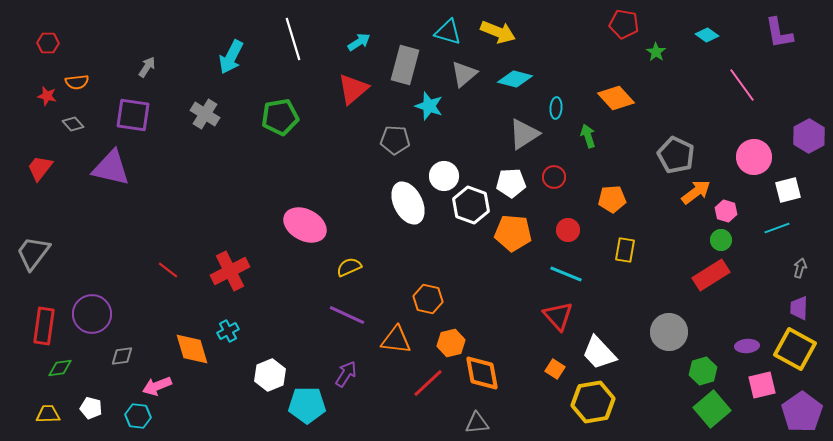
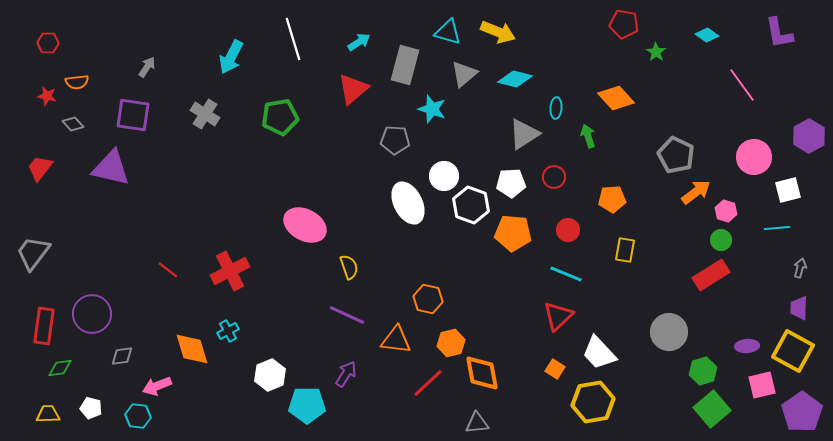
cyan star at (429, 106): moved 3 px right, 3 px down
cyan line at (777, 228): rotated 15 degrees clockwise
yellow semicircle at (349, 267): rotated 95 degrees clockwise
red triangle at (558, 316): rotated 28 degrees clockwise
yellow square at (795, 349): moved 2 px left, 2 px down
